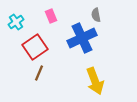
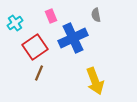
cyan cross: moved 1 px left, 1 px down
blue cross: moved 9 px left
